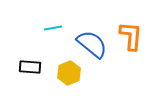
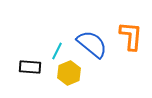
cyan line: moved 4 px right, 23 px down; rotated 54 degrees counterclockwise
